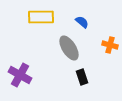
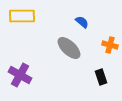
yellow rectangle: moved 19 px left, 1 px up
gray ellipse: rotated 15 degrees counterclockwise
black rectangle: moved 19 px right
